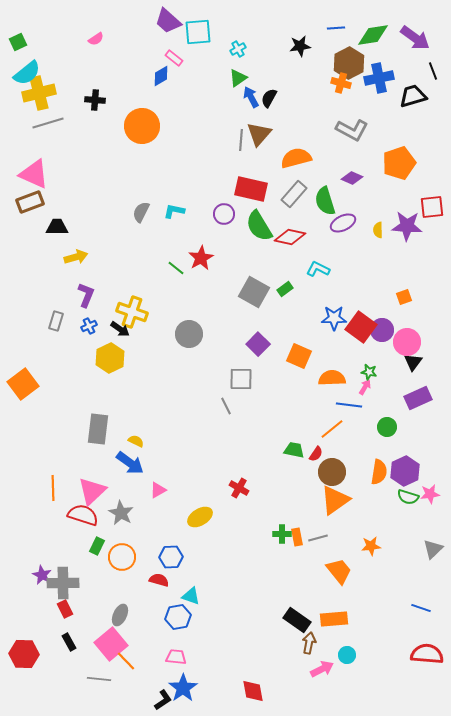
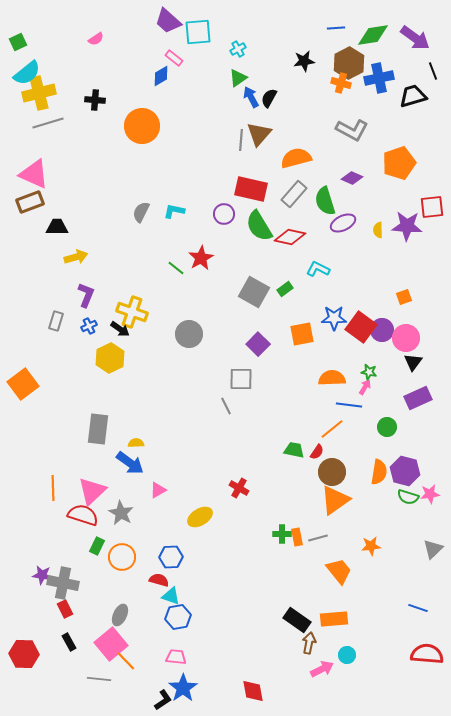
black star at (300, 46): moved 4 px right, 15 px down
pink circle at (407, 342): moved 1 px left, 4 px up
orange square at (299, 356): moved 3 px right, 22 px up; rotated 35 degrees counterclockwise
yellow semicircle at (136, 441): moved 2 px down; rotated 28 degrees counterclockwise
red semicircle at (316, 454): moved 1 px right, 2 px up
purple hexagon at (405, 471): rotated 20 degrees counterclockwise
purple star at (42, 575): rotated 18 degrees counterclockwise
gray cross at (63, 583): rotated 12 degrees clockwise
cyan triangle at (191, 596): moved 20 px left
blue line at (421, 608): moved 3 px left
